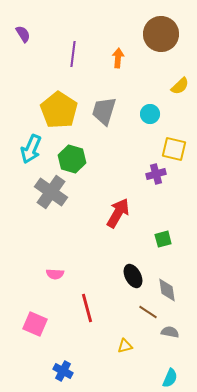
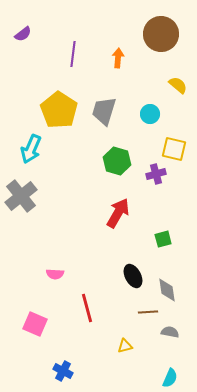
purple semicircle: rotated 84 degrees clockwise
yellow semicircle: moved 2 px left, 1 px up; rotated 96 degrees counterclockwise
green hexagon: moved 45 px right, 2 px down
gray cross: moved 30 px left, 4 px down; rotated 16 degrees clockwise
brown line: rotated 36 degrees counterclockwise
